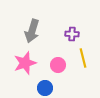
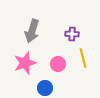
pink circle: moved 1 px up
